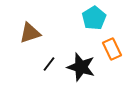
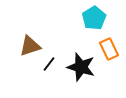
brown triangle: moved 13 px down
orange rectangle: moved 3 px left
